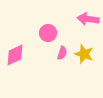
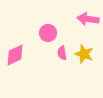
pink semicircle: rotated 152 degrees clockwise
